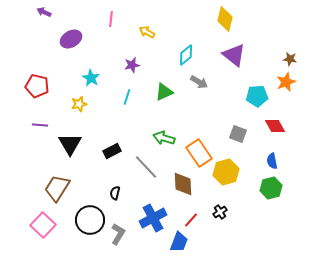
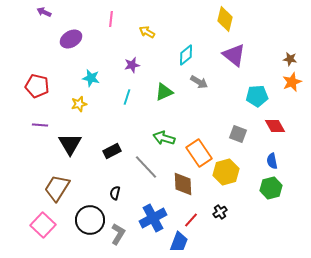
cyan star: rotated 18 degrees counterclockwise
orange star: moved 6 px right
